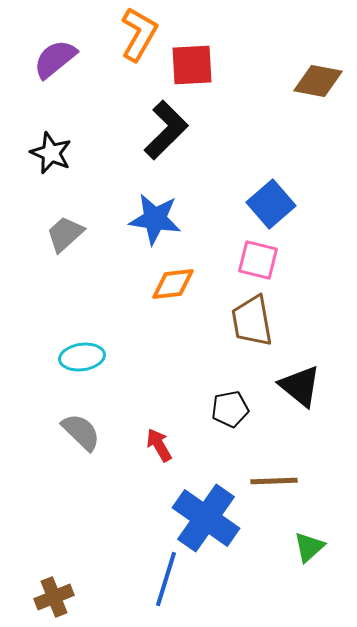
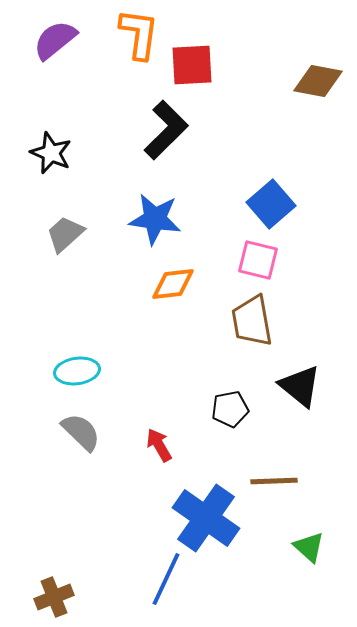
orange L-shape: rotated 22 degrees counterclockwise
purple semicircle: moved 19 px up
cyan ellipse: moved 5 px left, 14 px down
green triangle: rotated 36 degrees counterclockwise
blue line: rotated 8 degrees clockwise
